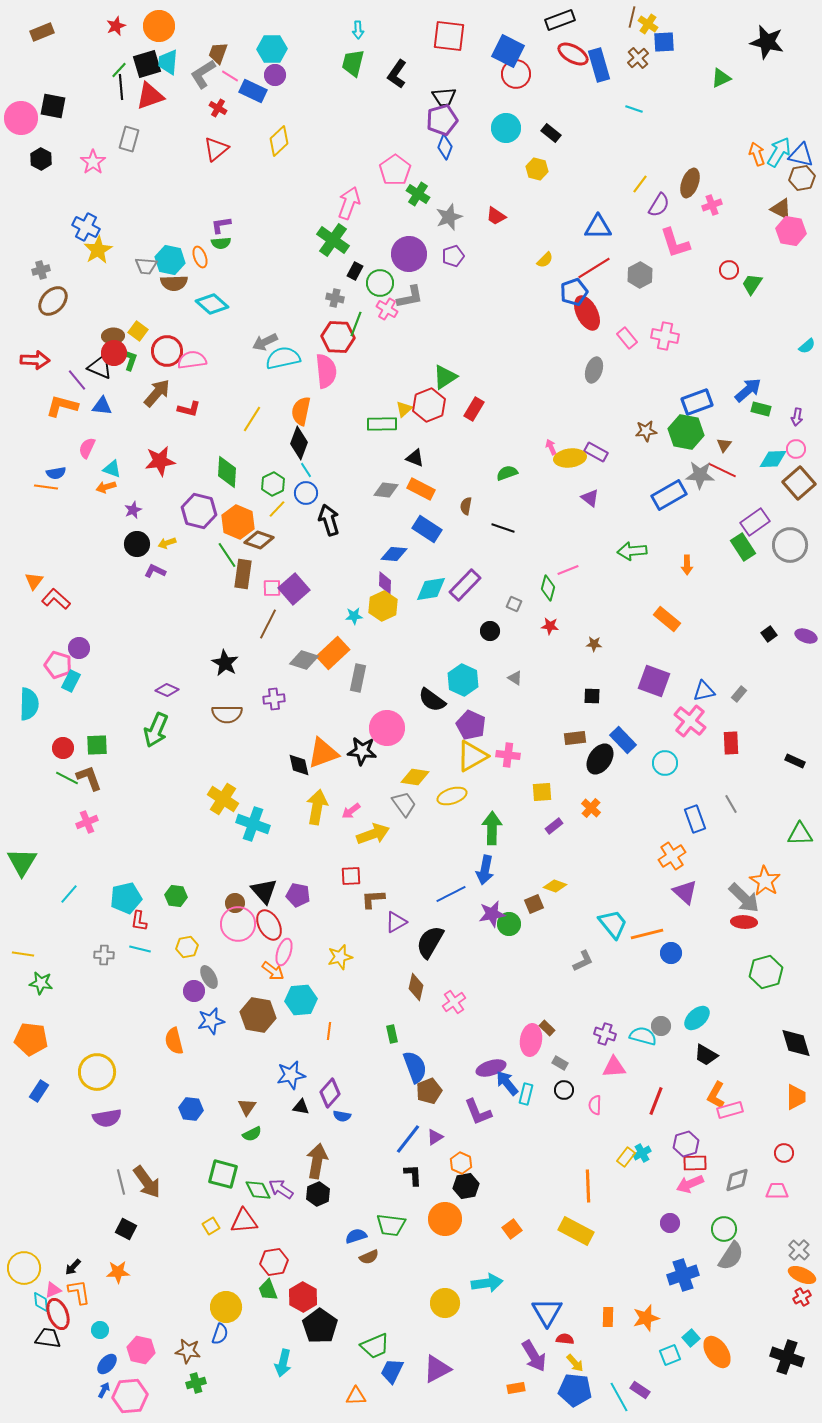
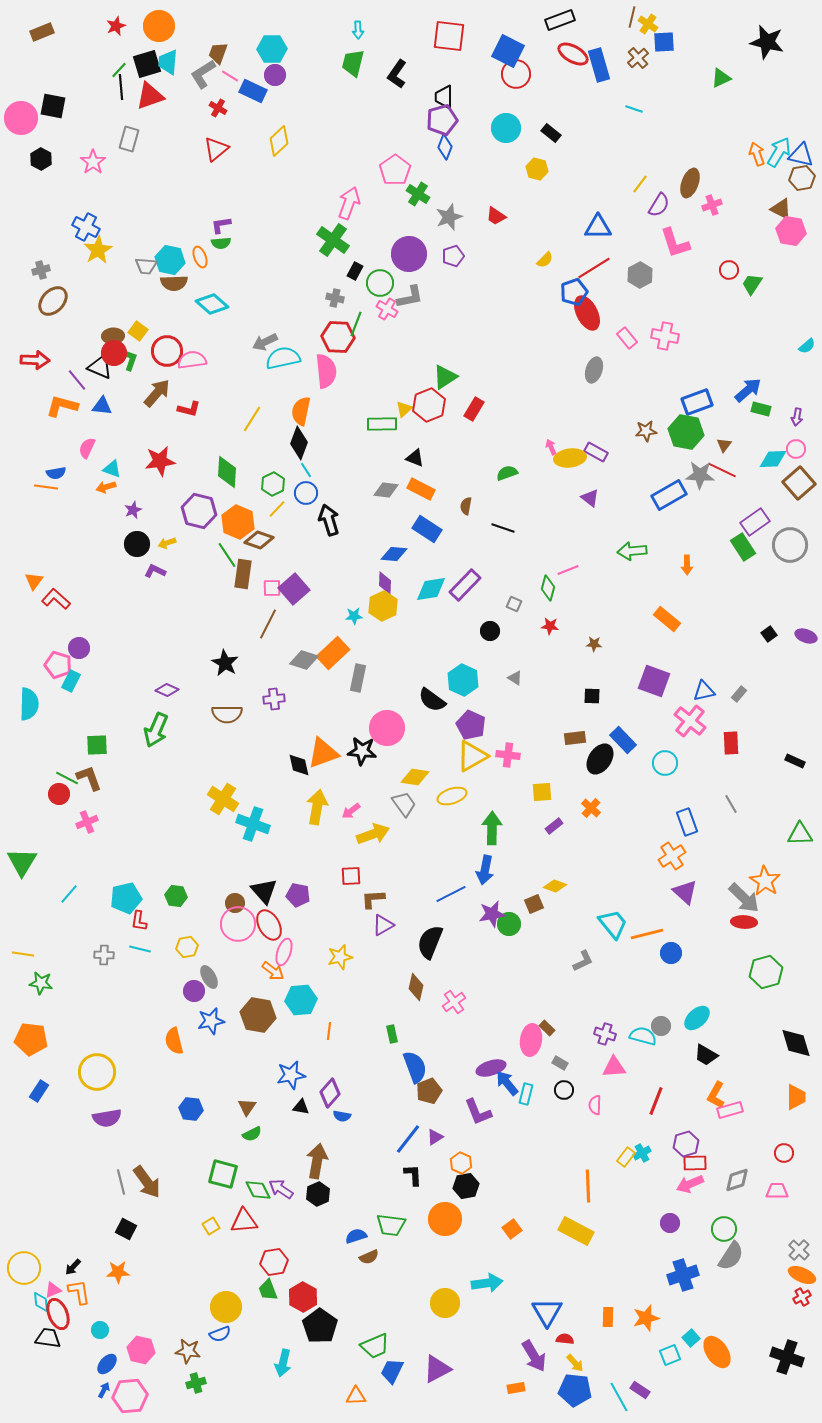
black trapezoid at (444, 97): rotated 95 degrees clockwise
red circle at (63, 748): moved 4 px left, 46 px down
blue rectangle at (695, 819): moved 8 px left, 3 px down
purple triangle at (396, 922): moved 13 px left, 3 px down
black semicircle at (430, 942): rotated 8 degrees counterclockwise
blue semicircle at (220, 1334): rotated 50 degrees clockwise
